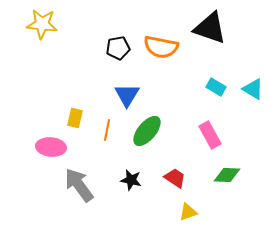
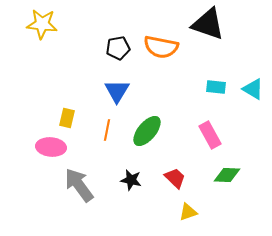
black triangle: moved 2 px left, 4 px up
cyan rectangle: rotated 24 degrees counterclockwise
blue triangle: moved 10 px left, 4 px up
yellow rectangle: moved 8 px left
red trapezoid: rotated 10 degrees clockwise
